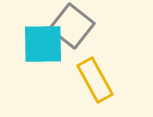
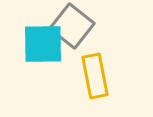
yellow rectangle: moved 4 px up; rotated 18 degrees clockwise
